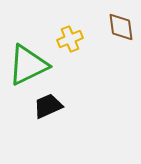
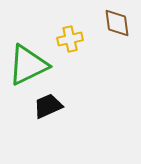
brown diamond: moved 4 px left, 4 px up
yellow cross: rotated 10 degrees clockwise
